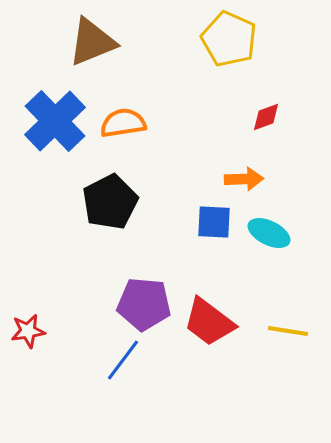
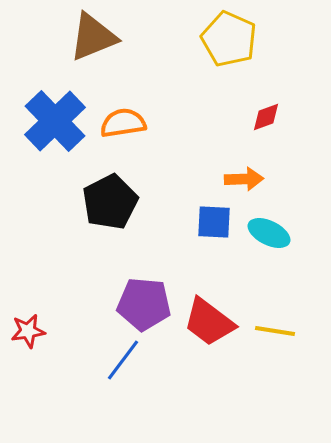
brown triangle: moved 1 px right, 5 px up
yellow line: moved 13 px left
